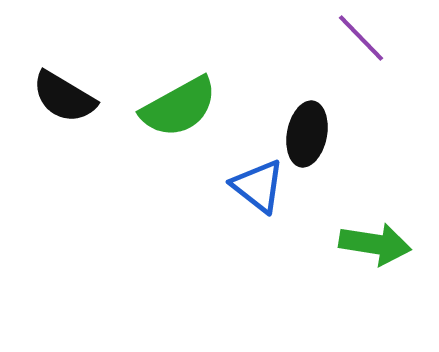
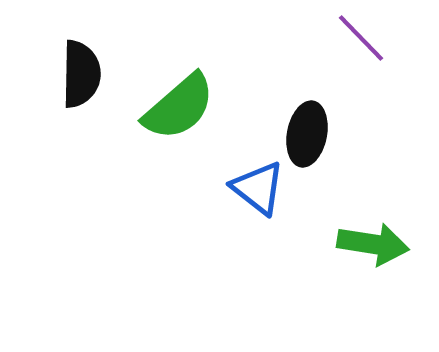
black semicircle: moved 17 px right, 23 px up; rotated 120 degrees counterclockwise
green semicircle: rotated 12 degrees counterclockwise
blue triangle: moved 2 px down
green arrow: moved 2 px left
